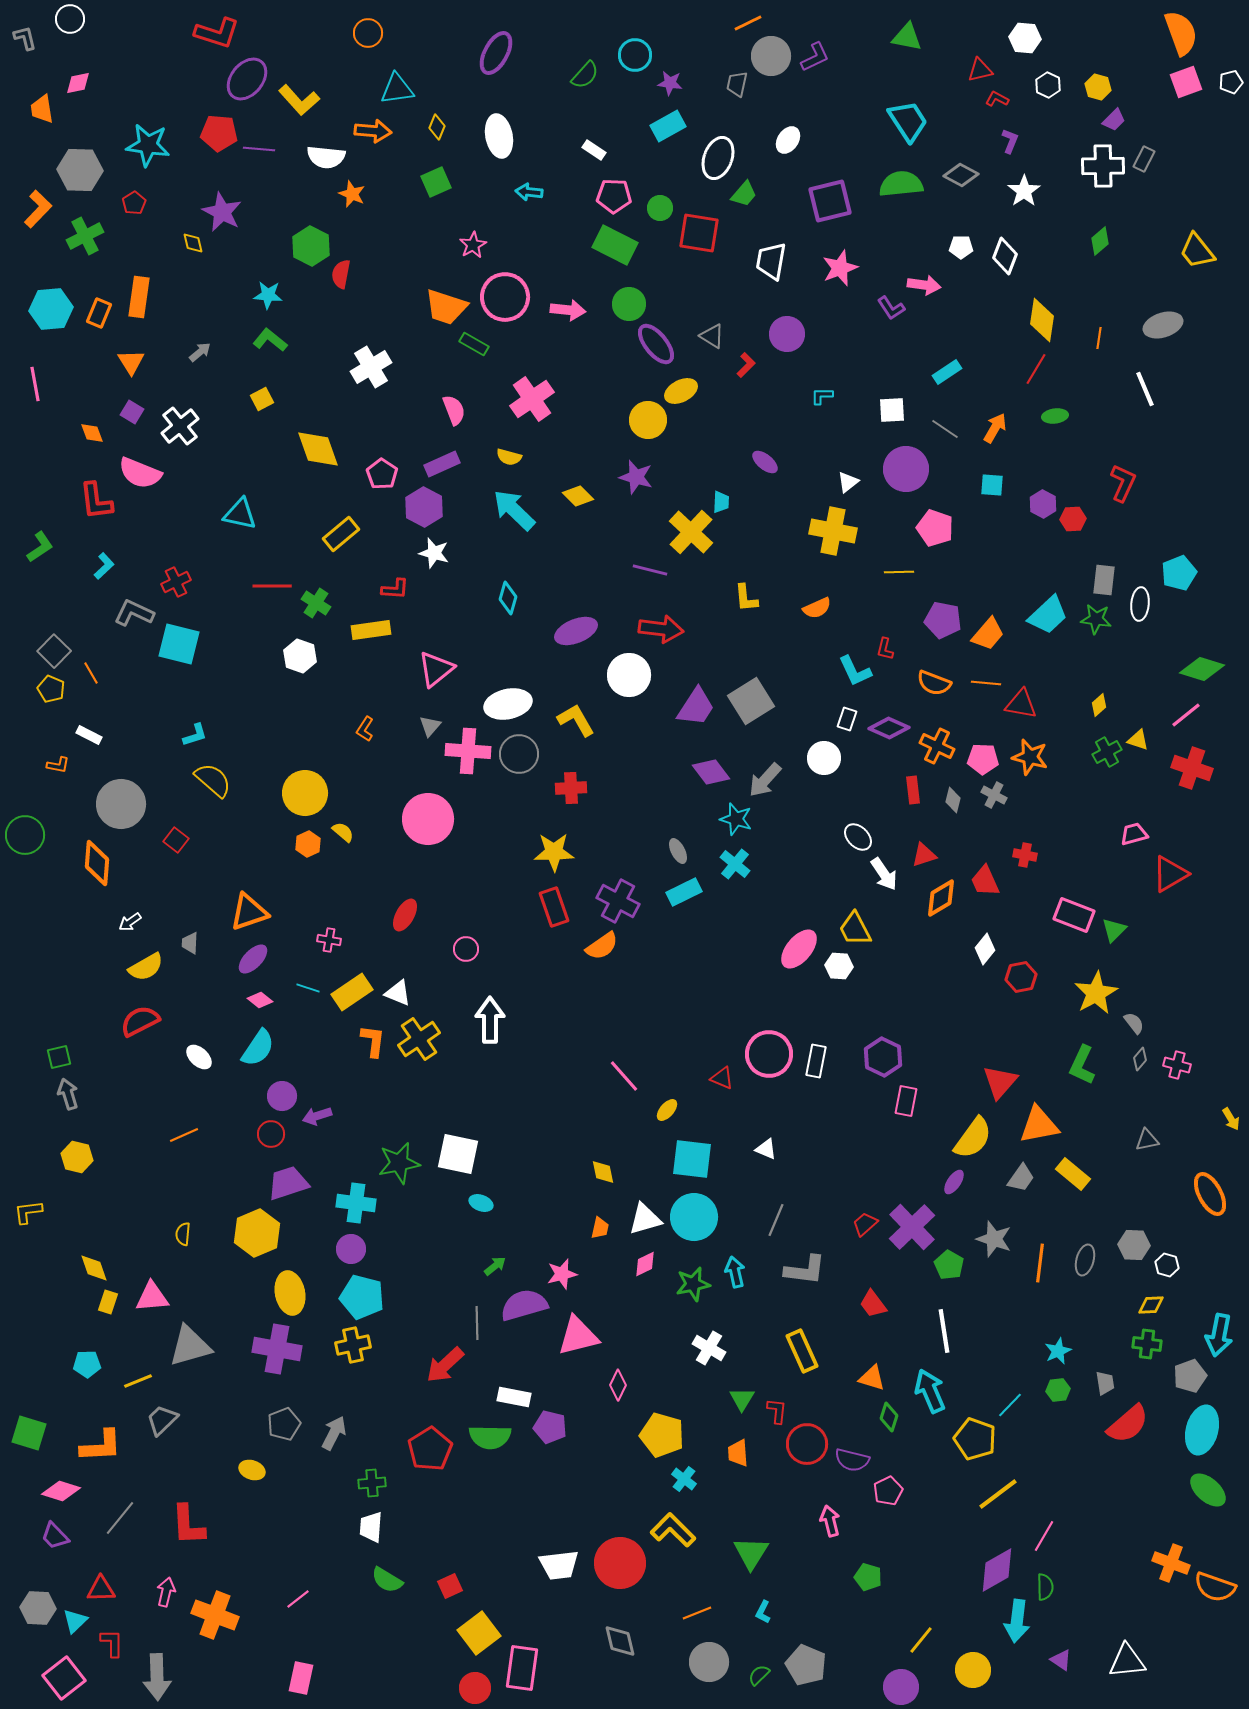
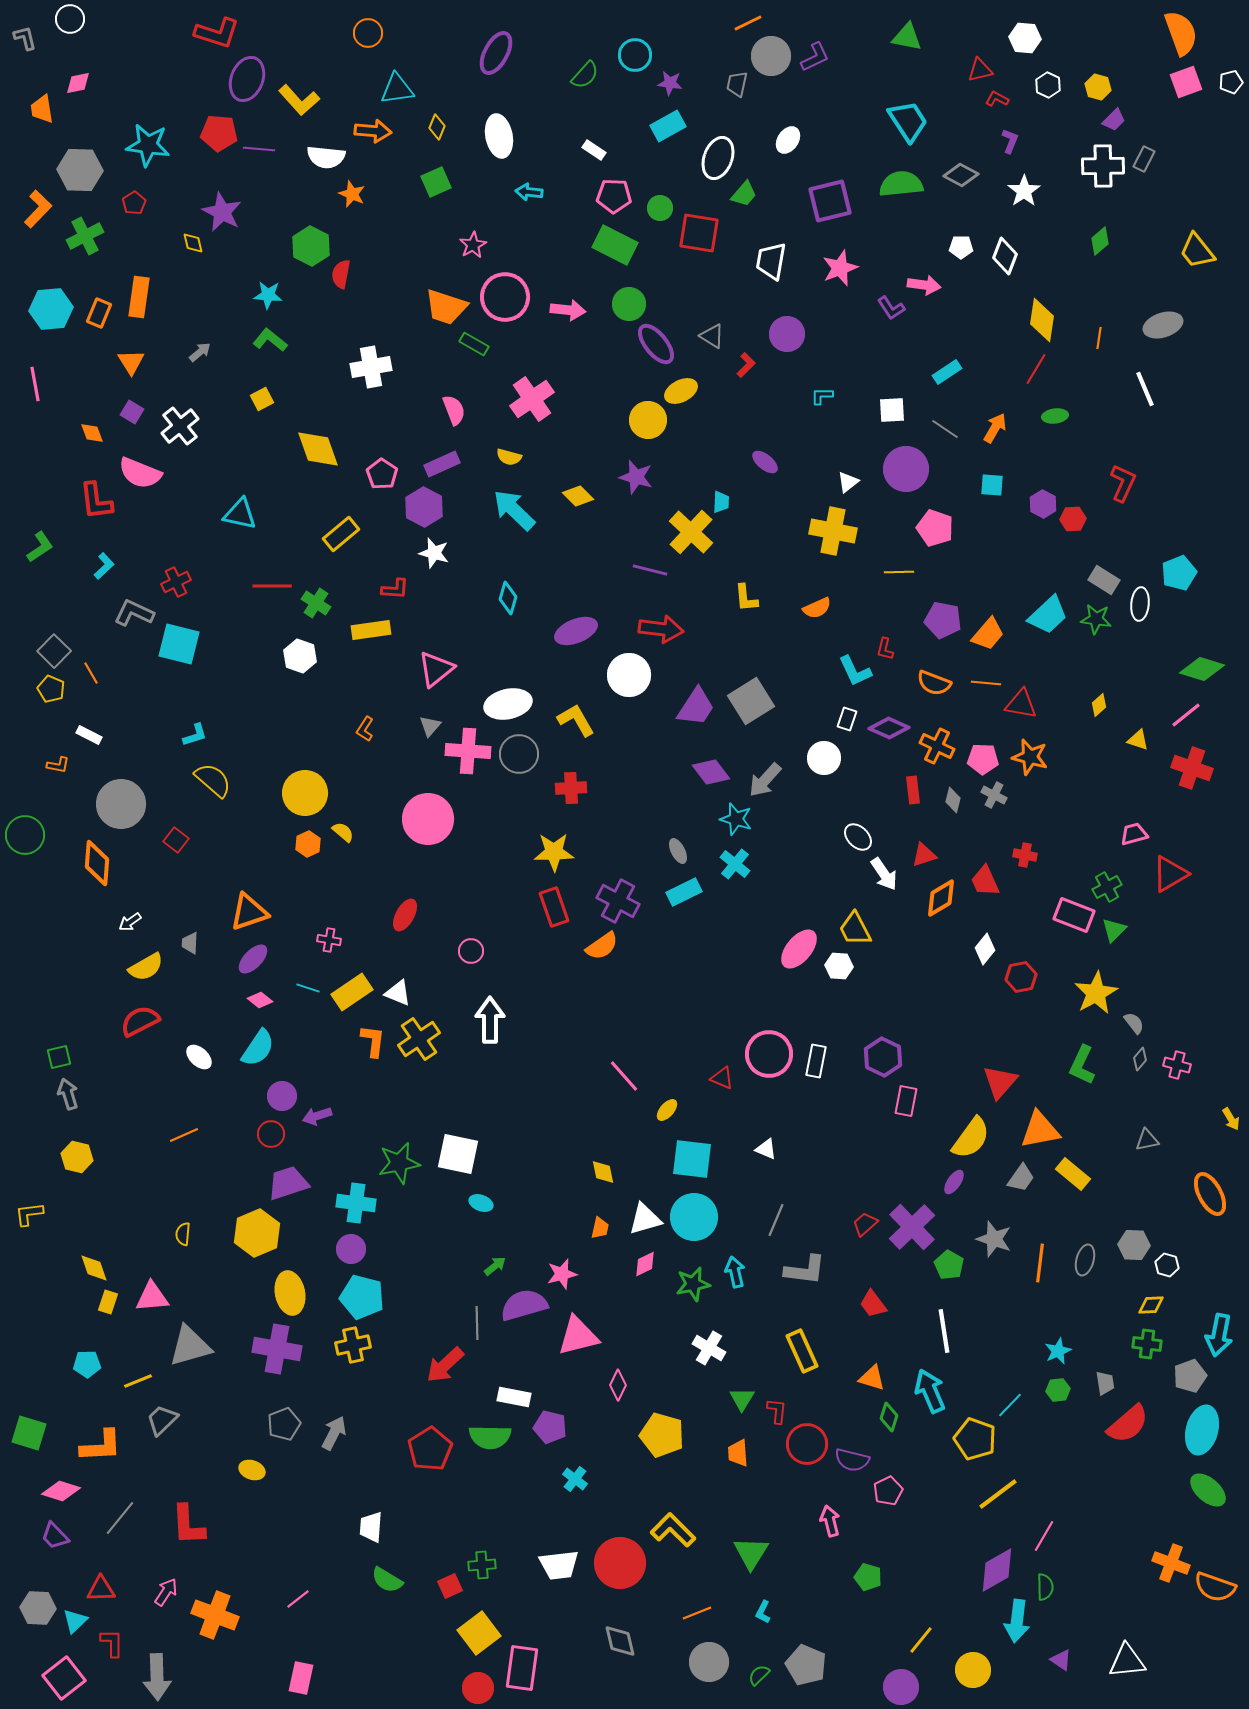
purple ellipse at (247, 79): rotated 18 degrees counterclockwise
white cross at (371, 367): rotated 21 degrees clockwise
gray rectangle at (1104, 580): rotated 64 degrees counterclockwise
green cross at (1107, 752): moved 135 px down
pink circle at (466, 949): moved 5 px right, 2 px down
orange triangle at (1039, 1125): moved 1 px right, 5 px down
yellow semicircle at (973, 1138): moved 2 px left
yellow L-shape at (28, 1212): moved 1 px right, 2 px down
cyan cross at (684, 1479): moved 109 px left
green cross at (372, 1483): moved 110 px right, 82 px down
pink arrow at (166, 1592): rotated 20 degrees clockwise
red circle at (475, 1688): moved 3 px right
